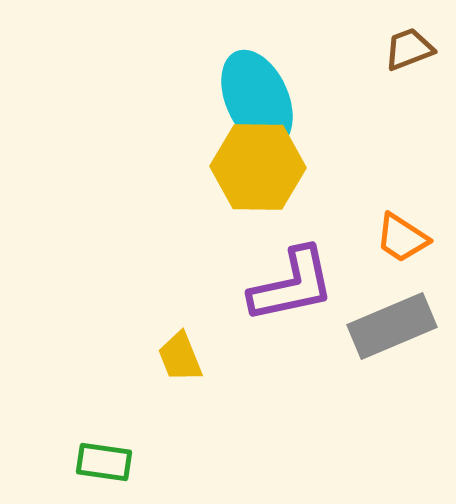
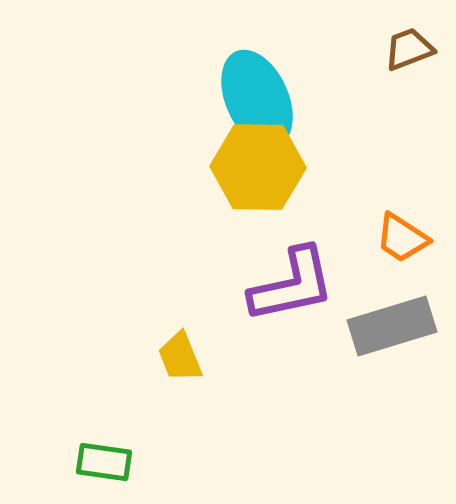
gray rectangle: rotated 6 degrees clockwise
